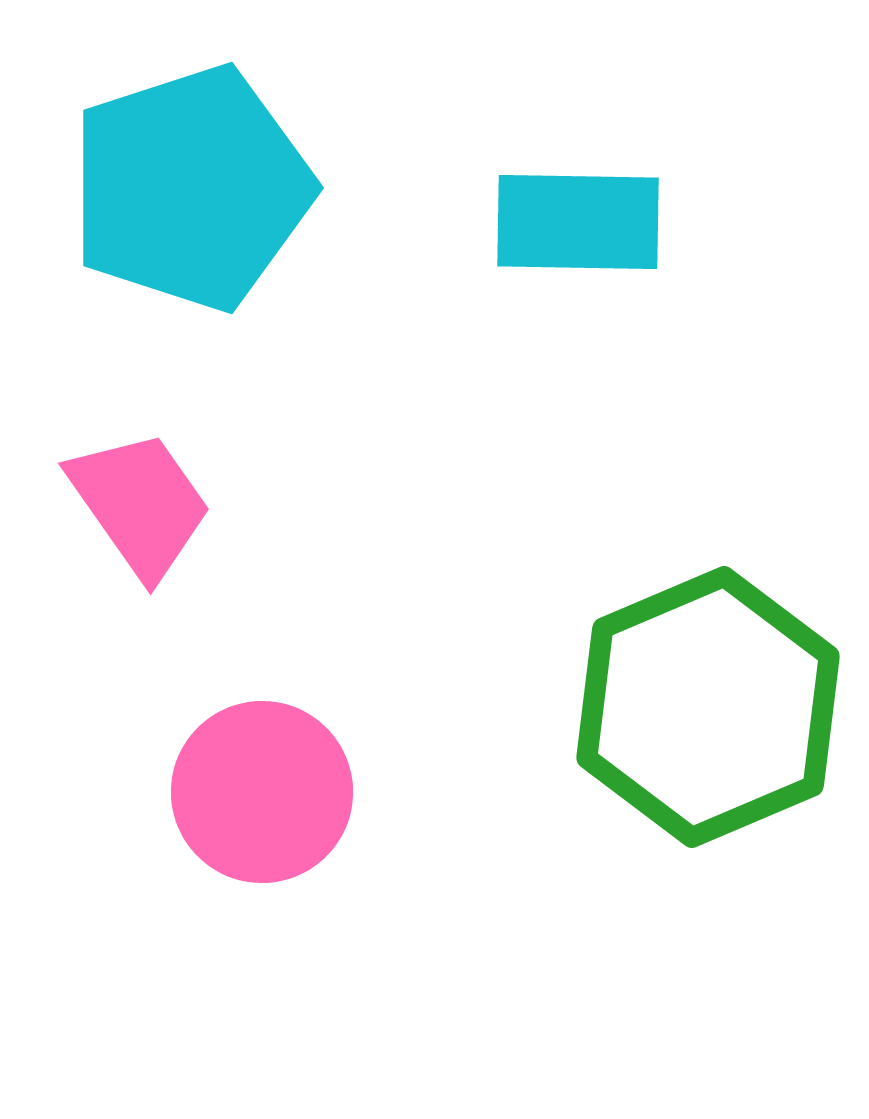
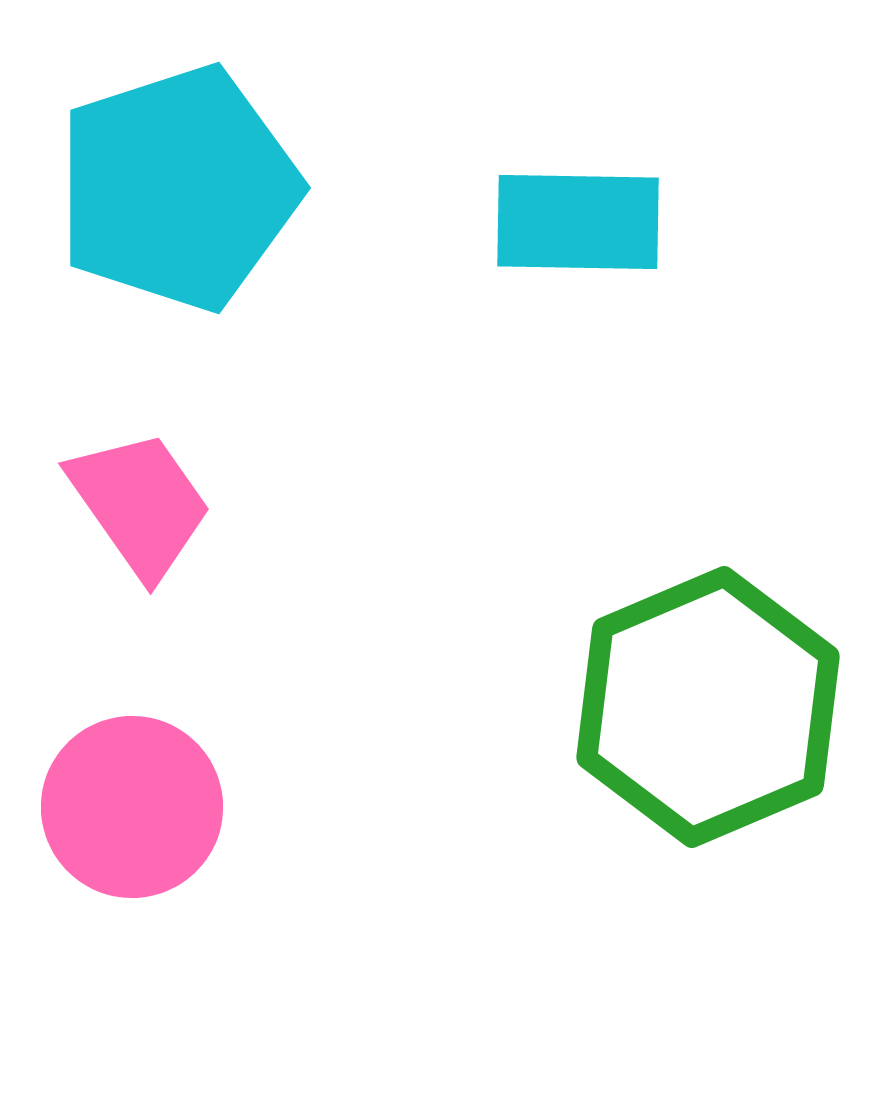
cyan pentagon: moved 13 px left
pink circle: moved 130 px left, 15 px down
